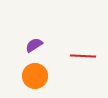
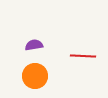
purple semicircle: rotated 24 degrees clockwise
